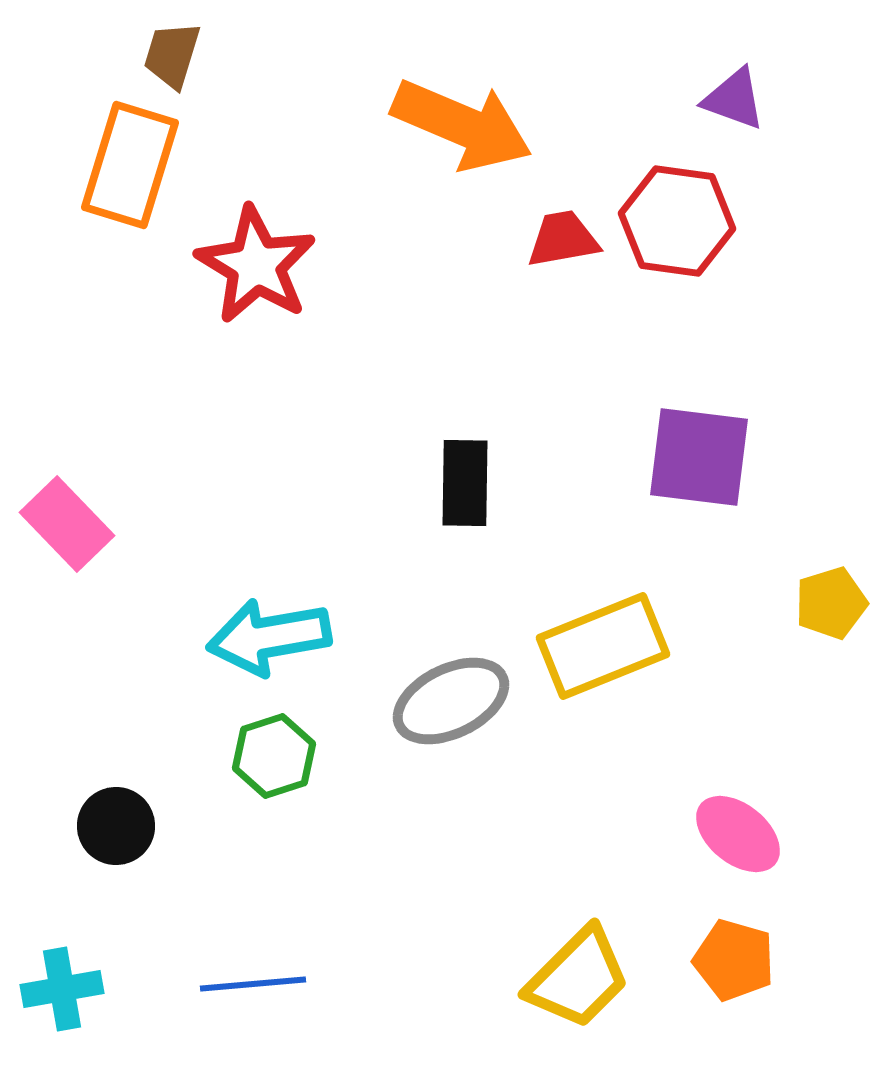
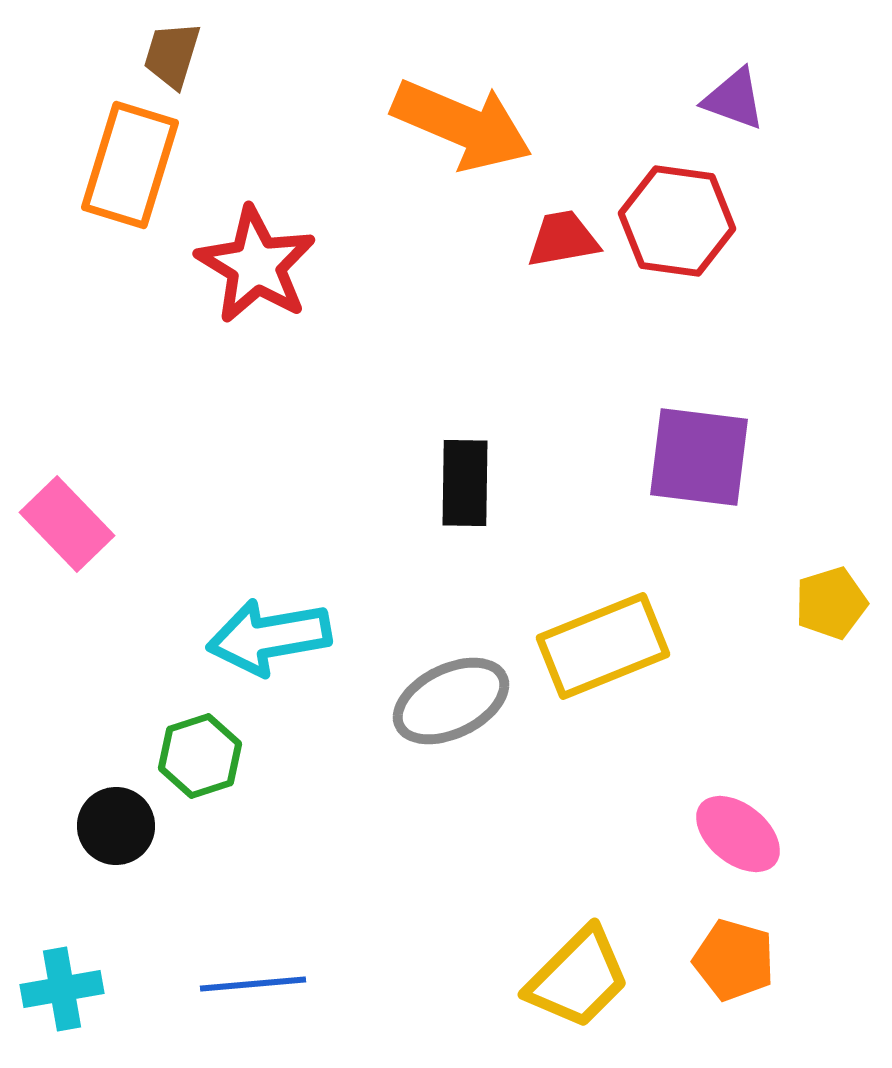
green hexagon: moved 74 px left
